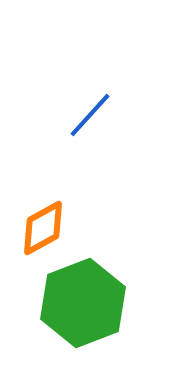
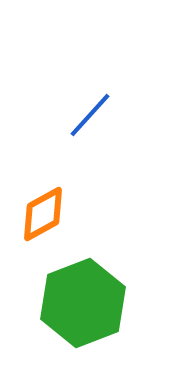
orange diamond: moved 14 px up
